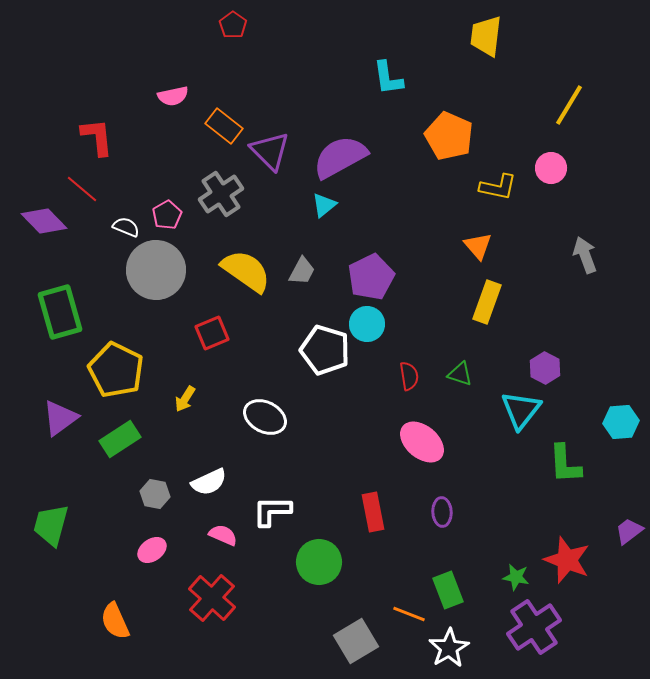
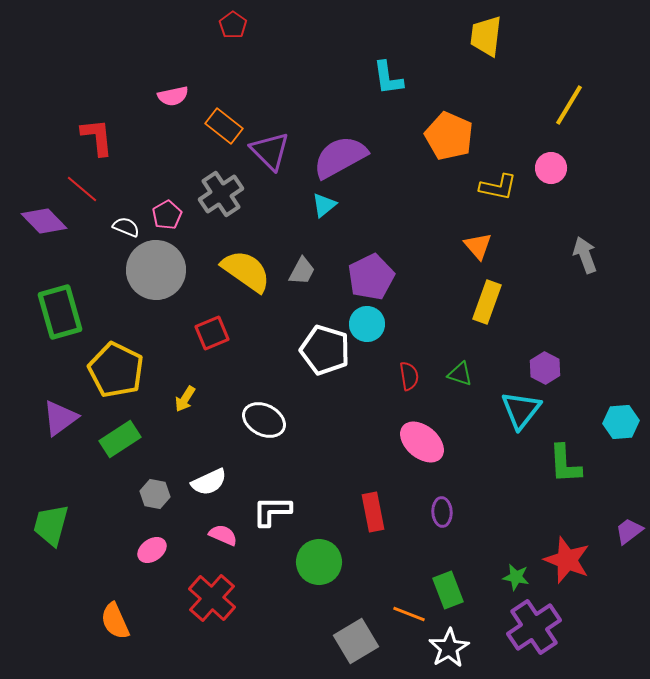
white ellipse at (265, 417): moved 1 px left, 3 px down
